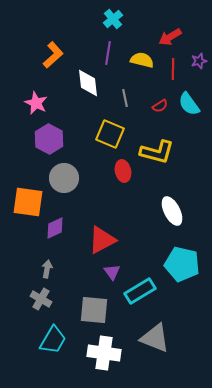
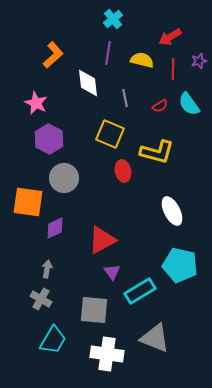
cyan pentagon: moved 2 px left, 1 px down
white cross: moved 3 px right, 1 px down
